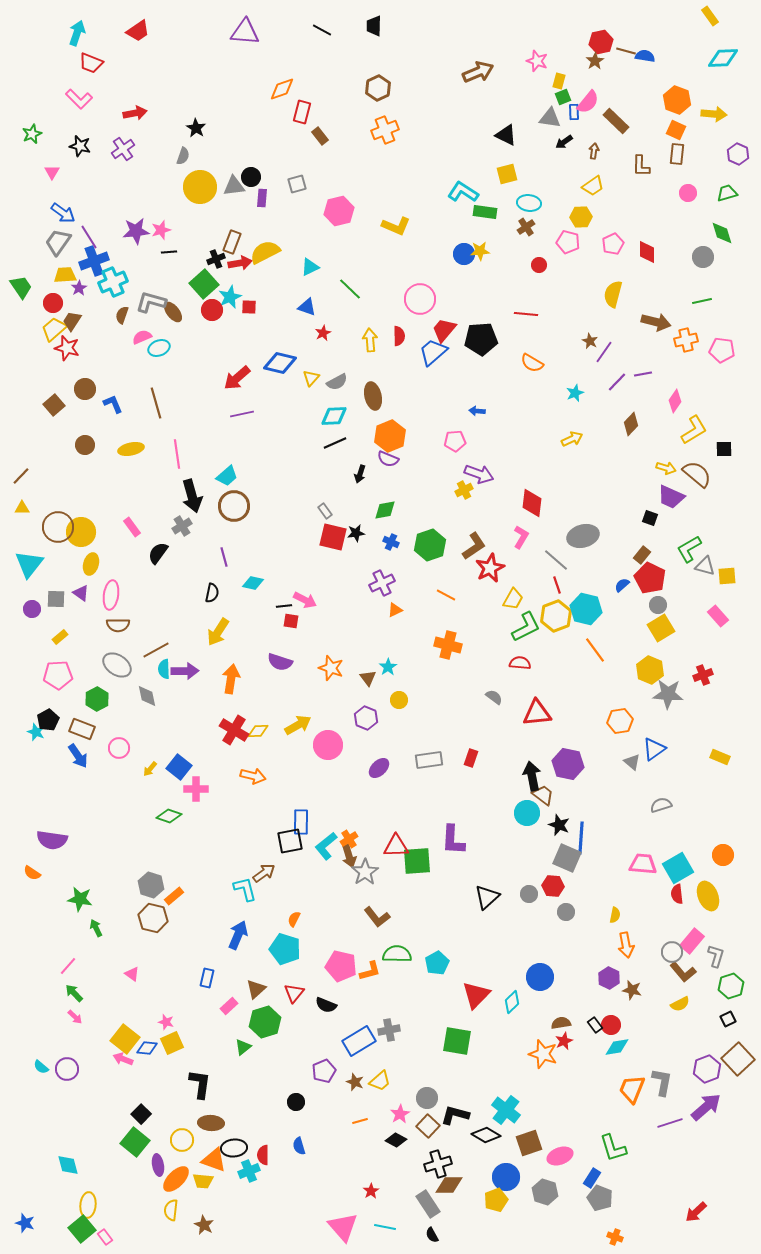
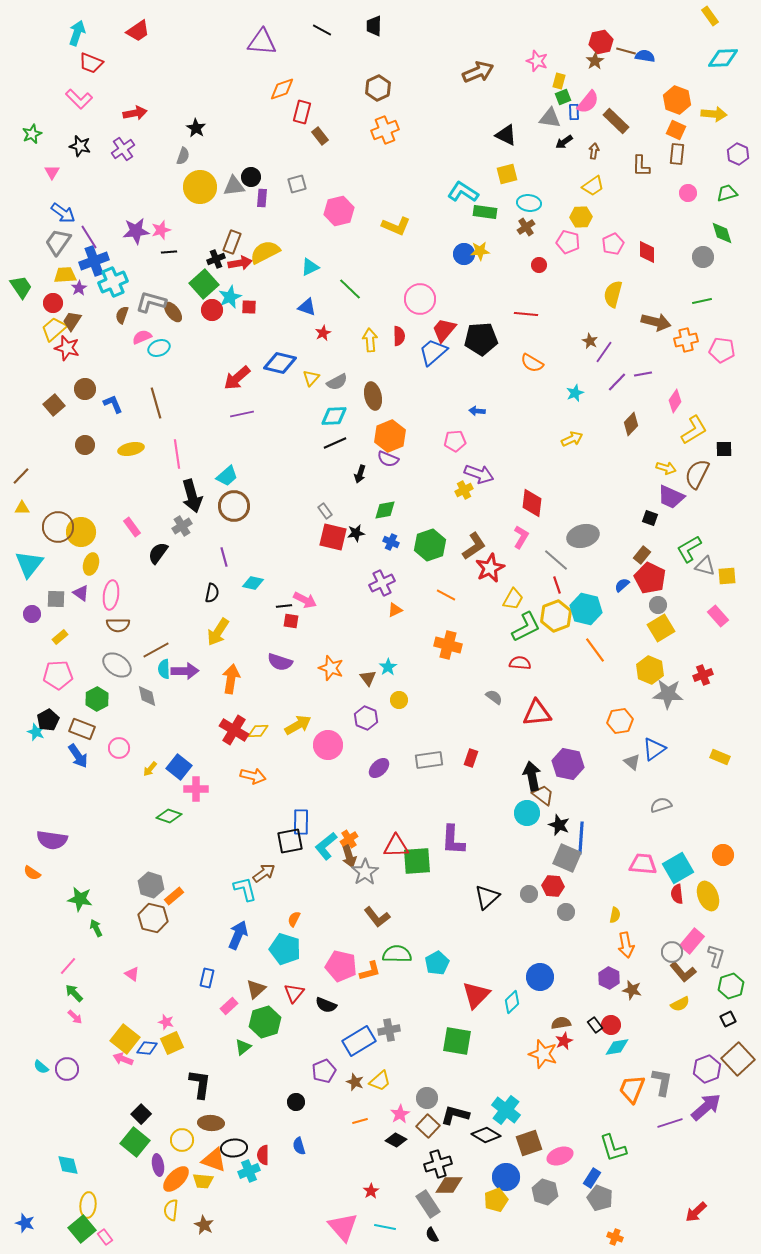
purple triangle at (245, 32): moved 17 px right, 10 px down
brown semicircle at (697, 474): rotated 104 degrees counterclockwise
purple circle at (32, 609): moved 5 px down
